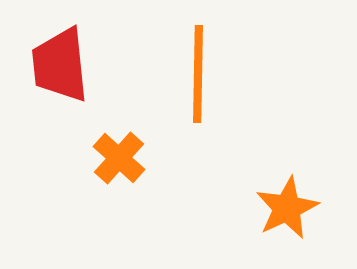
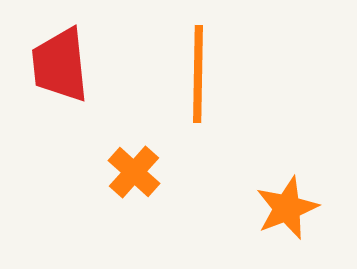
orange cross: moved 15 px right, 14 px down
orange star: rotated 4 degrees clockwise
